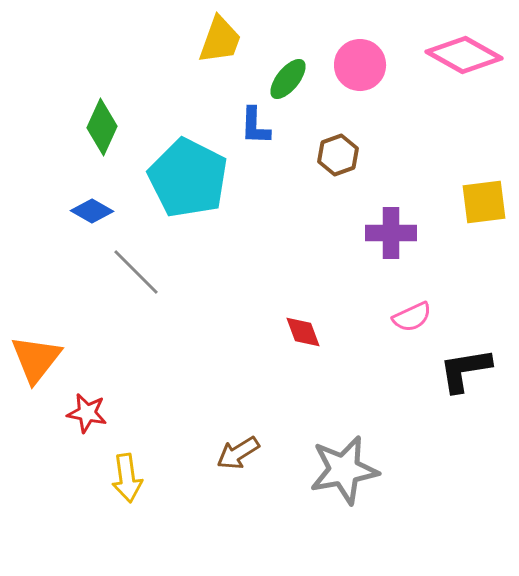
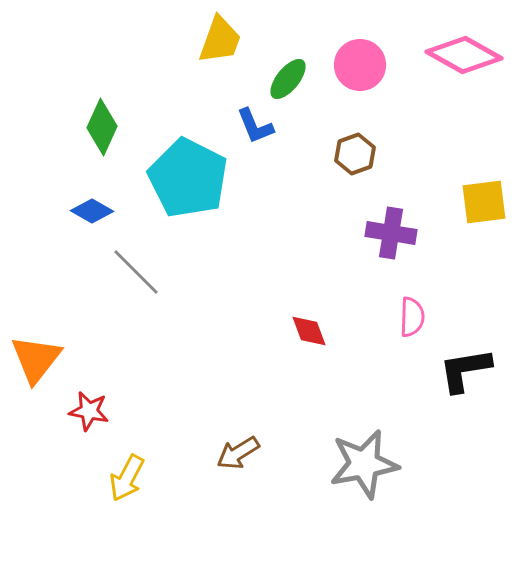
blue L-shape: rotated 24 degrees counterclockwise
brown hexagon: moved 17 px right, 1 px up
purple cross: rotated 9 degrees clockwise
pink semicircle: rotated 63 degrees counterclockwise
red diamond: moved 6 px right, 1 px up
red star: moved 2 px right, 2 px up
gray star: moved 20 px right, 6 px up
yellow arrow: rotated 36 degrees clockwise
